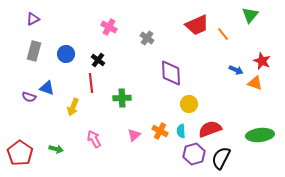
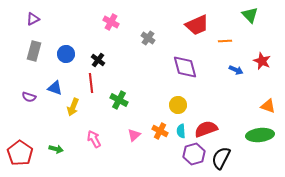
green triangle: rotated 24 degrees counterclockwise
pink cross: moved 2 px right, 5 px up
orange line: moved 2 px right, 7 px down; rotated 56 degrees counterclockwise
gray cross: moved 1 px right
purple diamond: moved 14 px right, 6 px up; rotated 12 degrees counterclockwise
orange triangle: moved 13 px right, 23 px down
blue triangle: moved 8 px right
green cross: moved 3 px left, 2 px down; rotated 30 degrees clockwise
yellow circle: moved 11 px left, 1 px down
red semicircle: moved 4 px left
